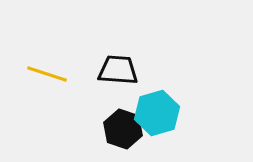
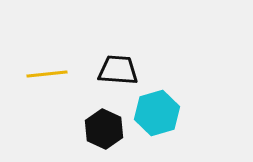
yellow line: rotated 24 degrees counterclockwise
black hexagon: moved 19 px left; rotated 6 degrees clockwise
